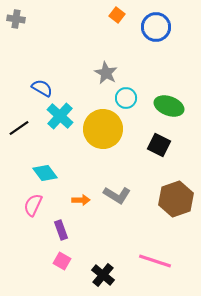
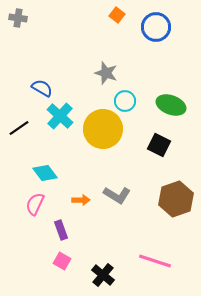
gray cross: moved 2 px right, 1 px up
gray star: rotated 10 degrees counterclockwise
cyan circle: moved 1 px left, 3 px down
green ellipse: moved 2 px right, 1 px up
pink semicircle: moved 2 px right, 1 px up
